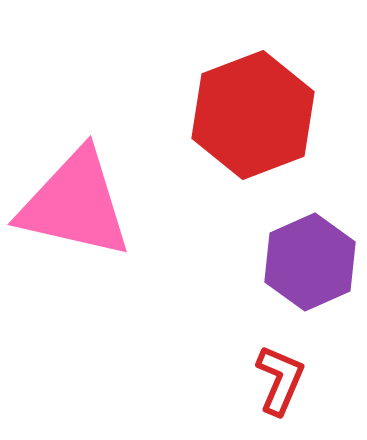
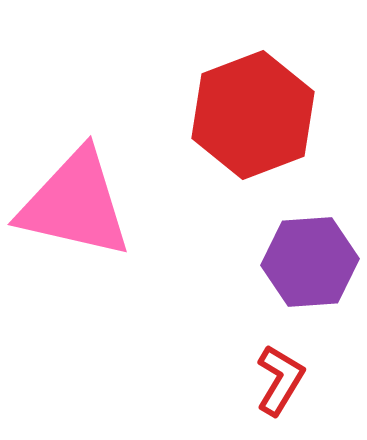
purple hexagon: rotated 20 degrees clockwise
red L-shape: rotated 8 degrees clockwise
